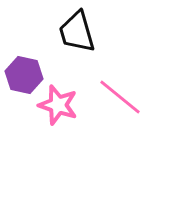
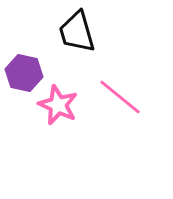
purple hexagon: moved 2 px up
pink star: rotated 6 degrees clockwise
